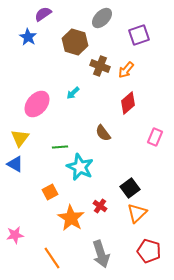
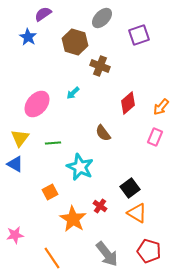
orange arrow: moved 35 px right, 37 px down
green line: moved 7 px left, 4 px up
orange triangle: rotated 45 degrees counterclockwise
orange star: moved 2 px right, 1 px down
gray arrow: moved 6 px right; rotated 20 degrees counterclockwise
